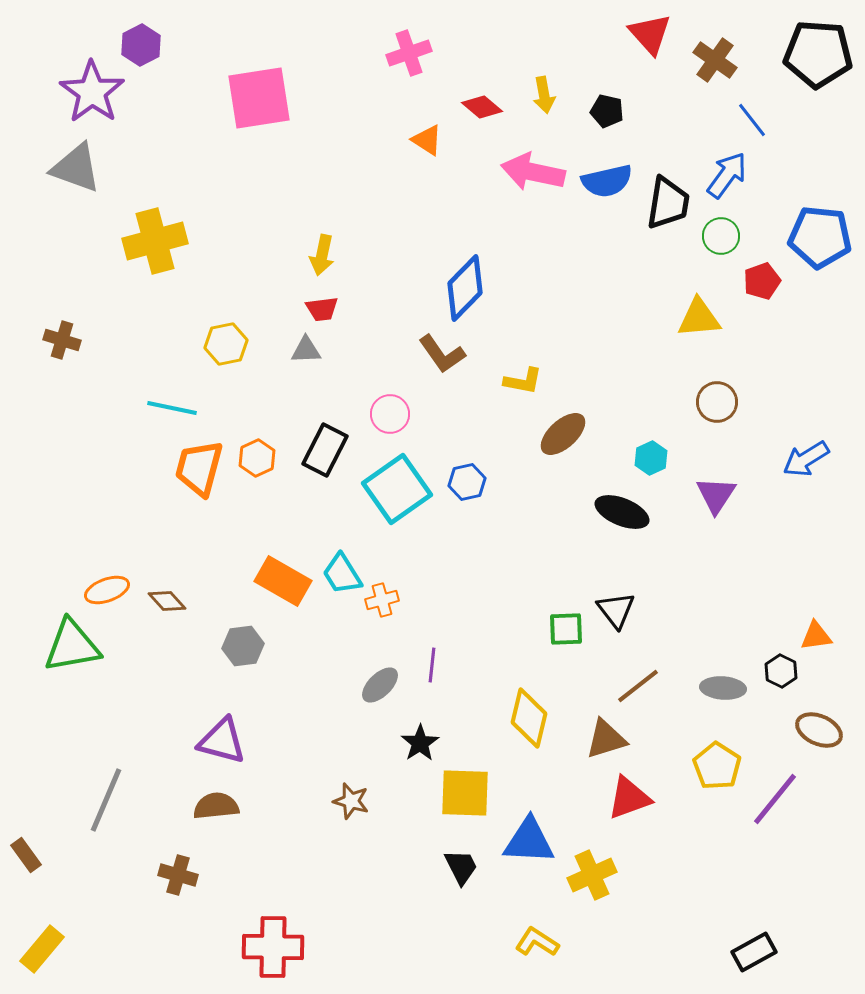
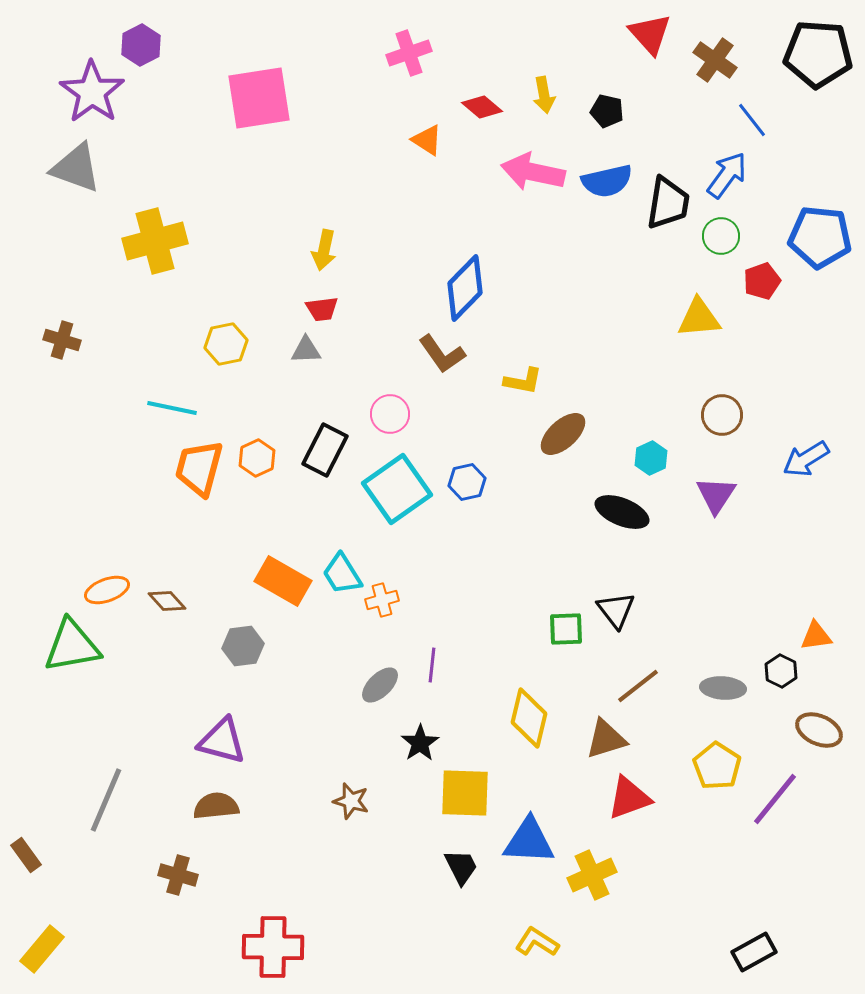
yellow arrow at (322, 255): moved 2 px right, 5 px up
brown circle at (717, 402): moved 5 px right, 13 px down
